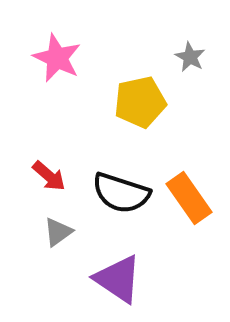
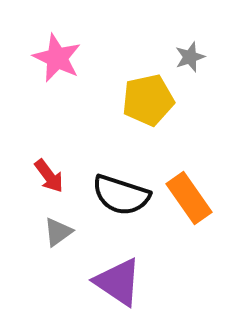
gray star: rotated 24 degrees clockwise
yellow pentagon: moved 8 px right, 2 px up
red arrow: rotated 12 degrees clockwise
black semicircle: moved 2 px down
purple triangle: moved 3 px down
